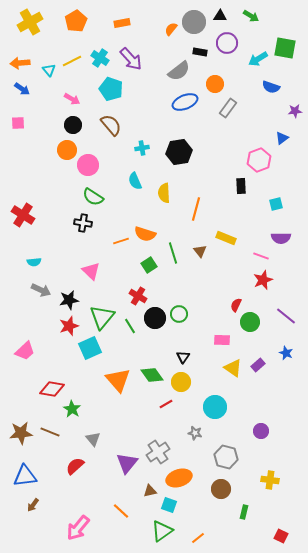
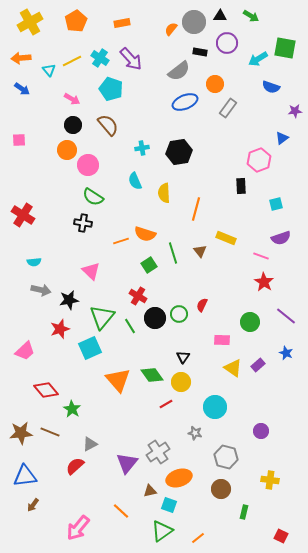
orange arrow at (20, 63): moved 1 px right, 5 px up
pink square at (18, 123): moved 1 px right, 17 px down
brown semicircle at (111, 125): moved 3 px left
purple semicircle at (281, 238): rotated 18 degrees counterclockwise
red star at (263, 280): moved 1 px right, 2 px down; rotated 18 degrees counterclockwise
gray arrow at (41, 290): rotated 12 degrees counterclockwise
red semicircle at (236, 305): moved 34 px left
red star at (69, 326): moved 9 px left, 3 px down
red diamond at (52, 389): moved 6 px left, 1 px down; rotated 40 degrees clockwise
gray triangle at (93, 439): moved 3 px left, 5 px down; rotated 42 degrees clockwise
